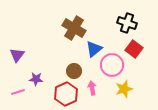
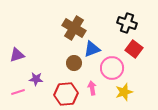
blue triangle: moved 2 px left; rotated 18 degrees clockwise
purple triangle: rotated 35 degrees clockwise
pink circle: moved 3 px down
brown circle: moved 8 px up
yellow star: moved 3 px down
red hexagon: rotated 20 degrees clockwise
